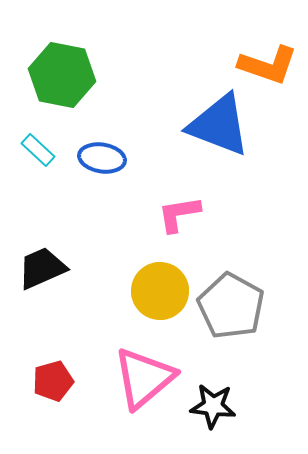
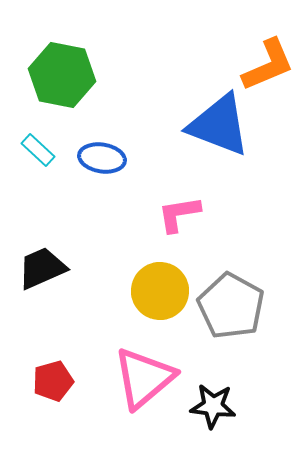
orange L-shape: rotated 42 degrees counterclockwise
